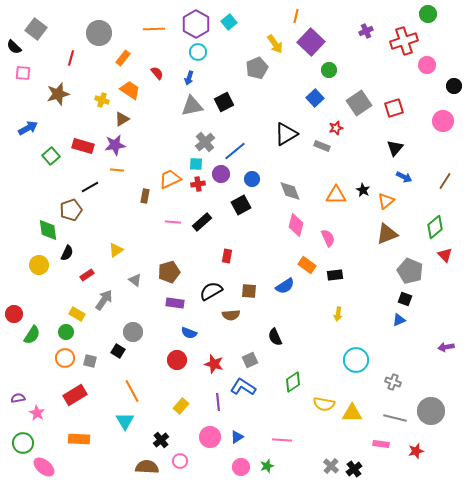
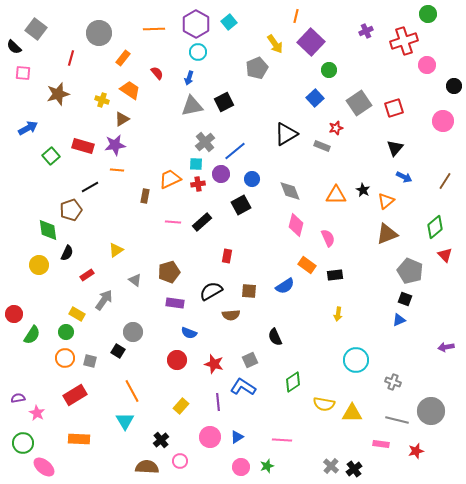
gray line at (395, 418): moved 2 px right, 2 px down
